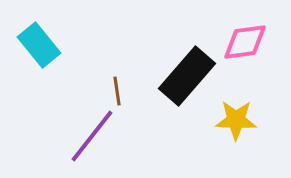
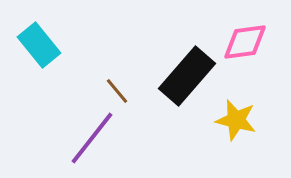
brown line: rotated 32 degrees counterclockwise
yellow star: rotated 12 degrees clockwise
purple line: moved 2 px down
